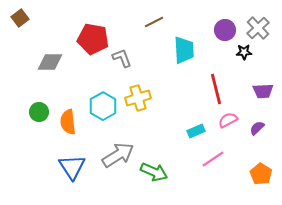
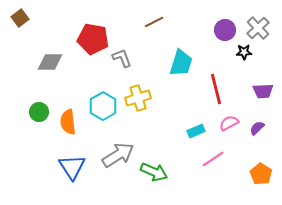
cyan trapezoid: moved 3 px left, 13 px down; rotated 20 degrees clockwise
pink semicircle: moved 1 px right, 3 px down
